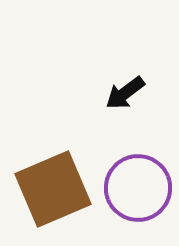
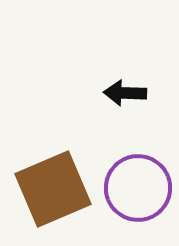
black arrow: rotated 39 degrees clockwise
